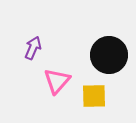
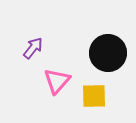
purple arrow: rotated 15 degrees clockwise
black circle: moved 1 px left, 2 px up
